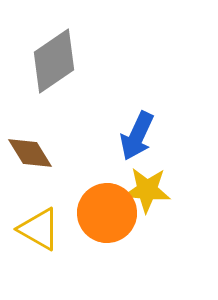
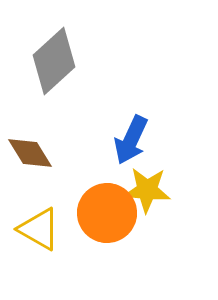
gray diamond: rotated 8 degrees counterclockwise
blue arrow: moved 6 px left, 4 px down
